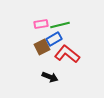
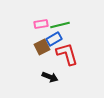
red L-shape: rotated 35 degrees clockwise
